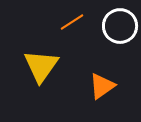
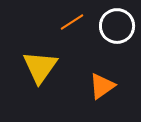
white circle: moved 3 px left
yellow triangle: moved 1 px left, 1 px down
